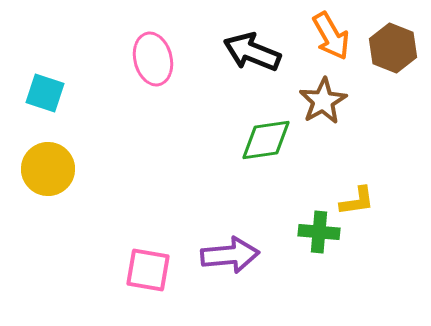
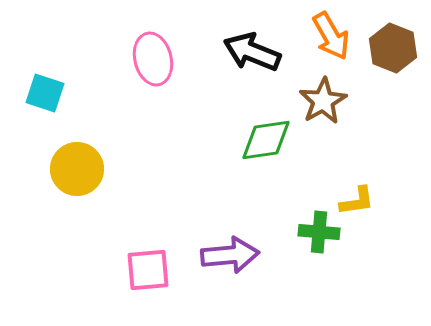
yellow circle: moved 29 px right
pink square: rotated 15 degrees counterclockwise
